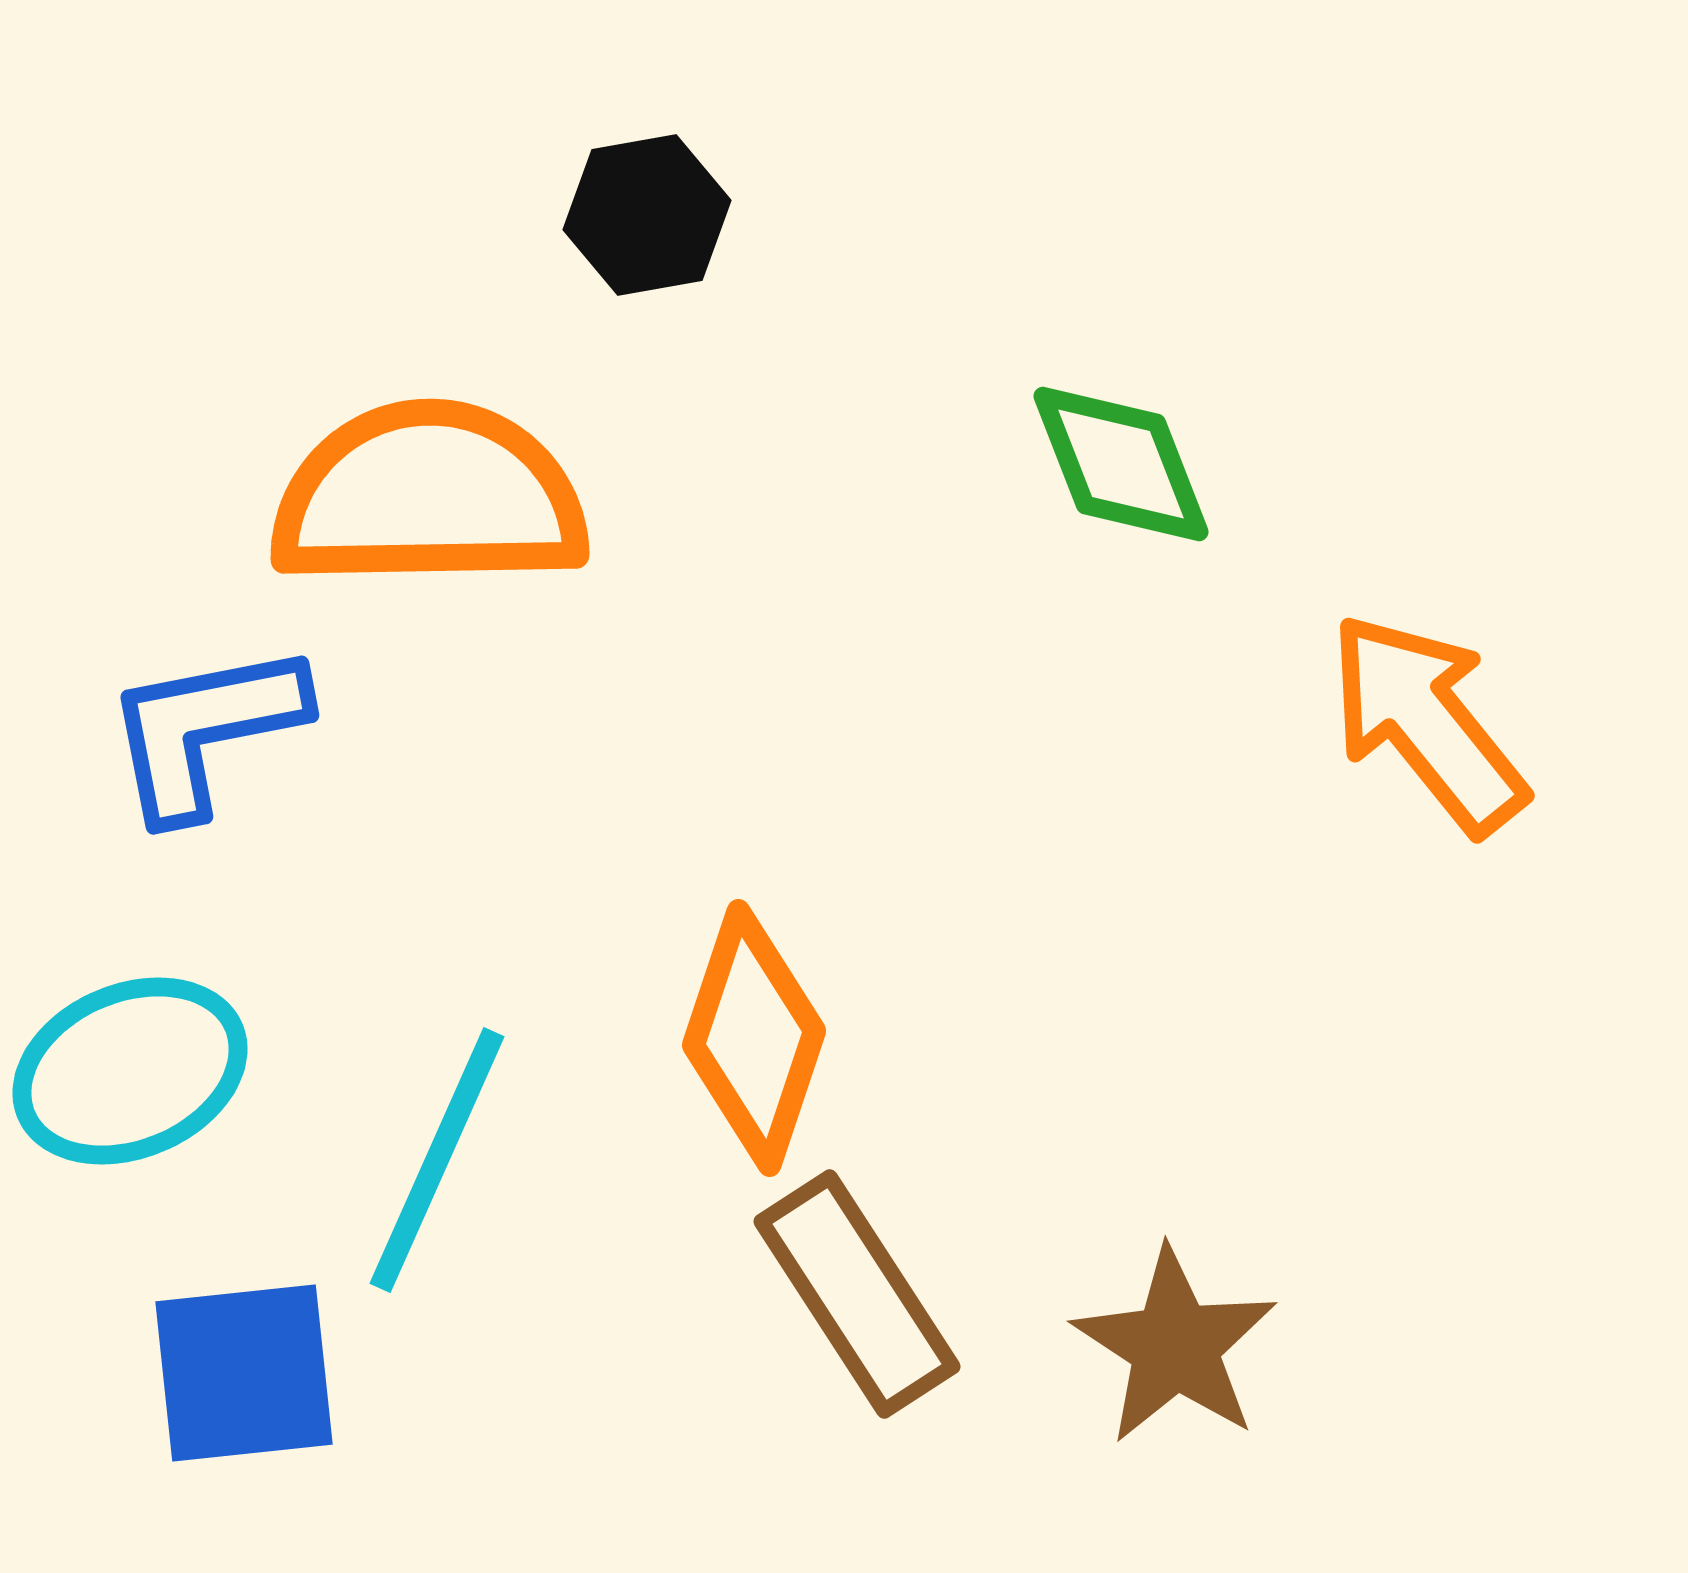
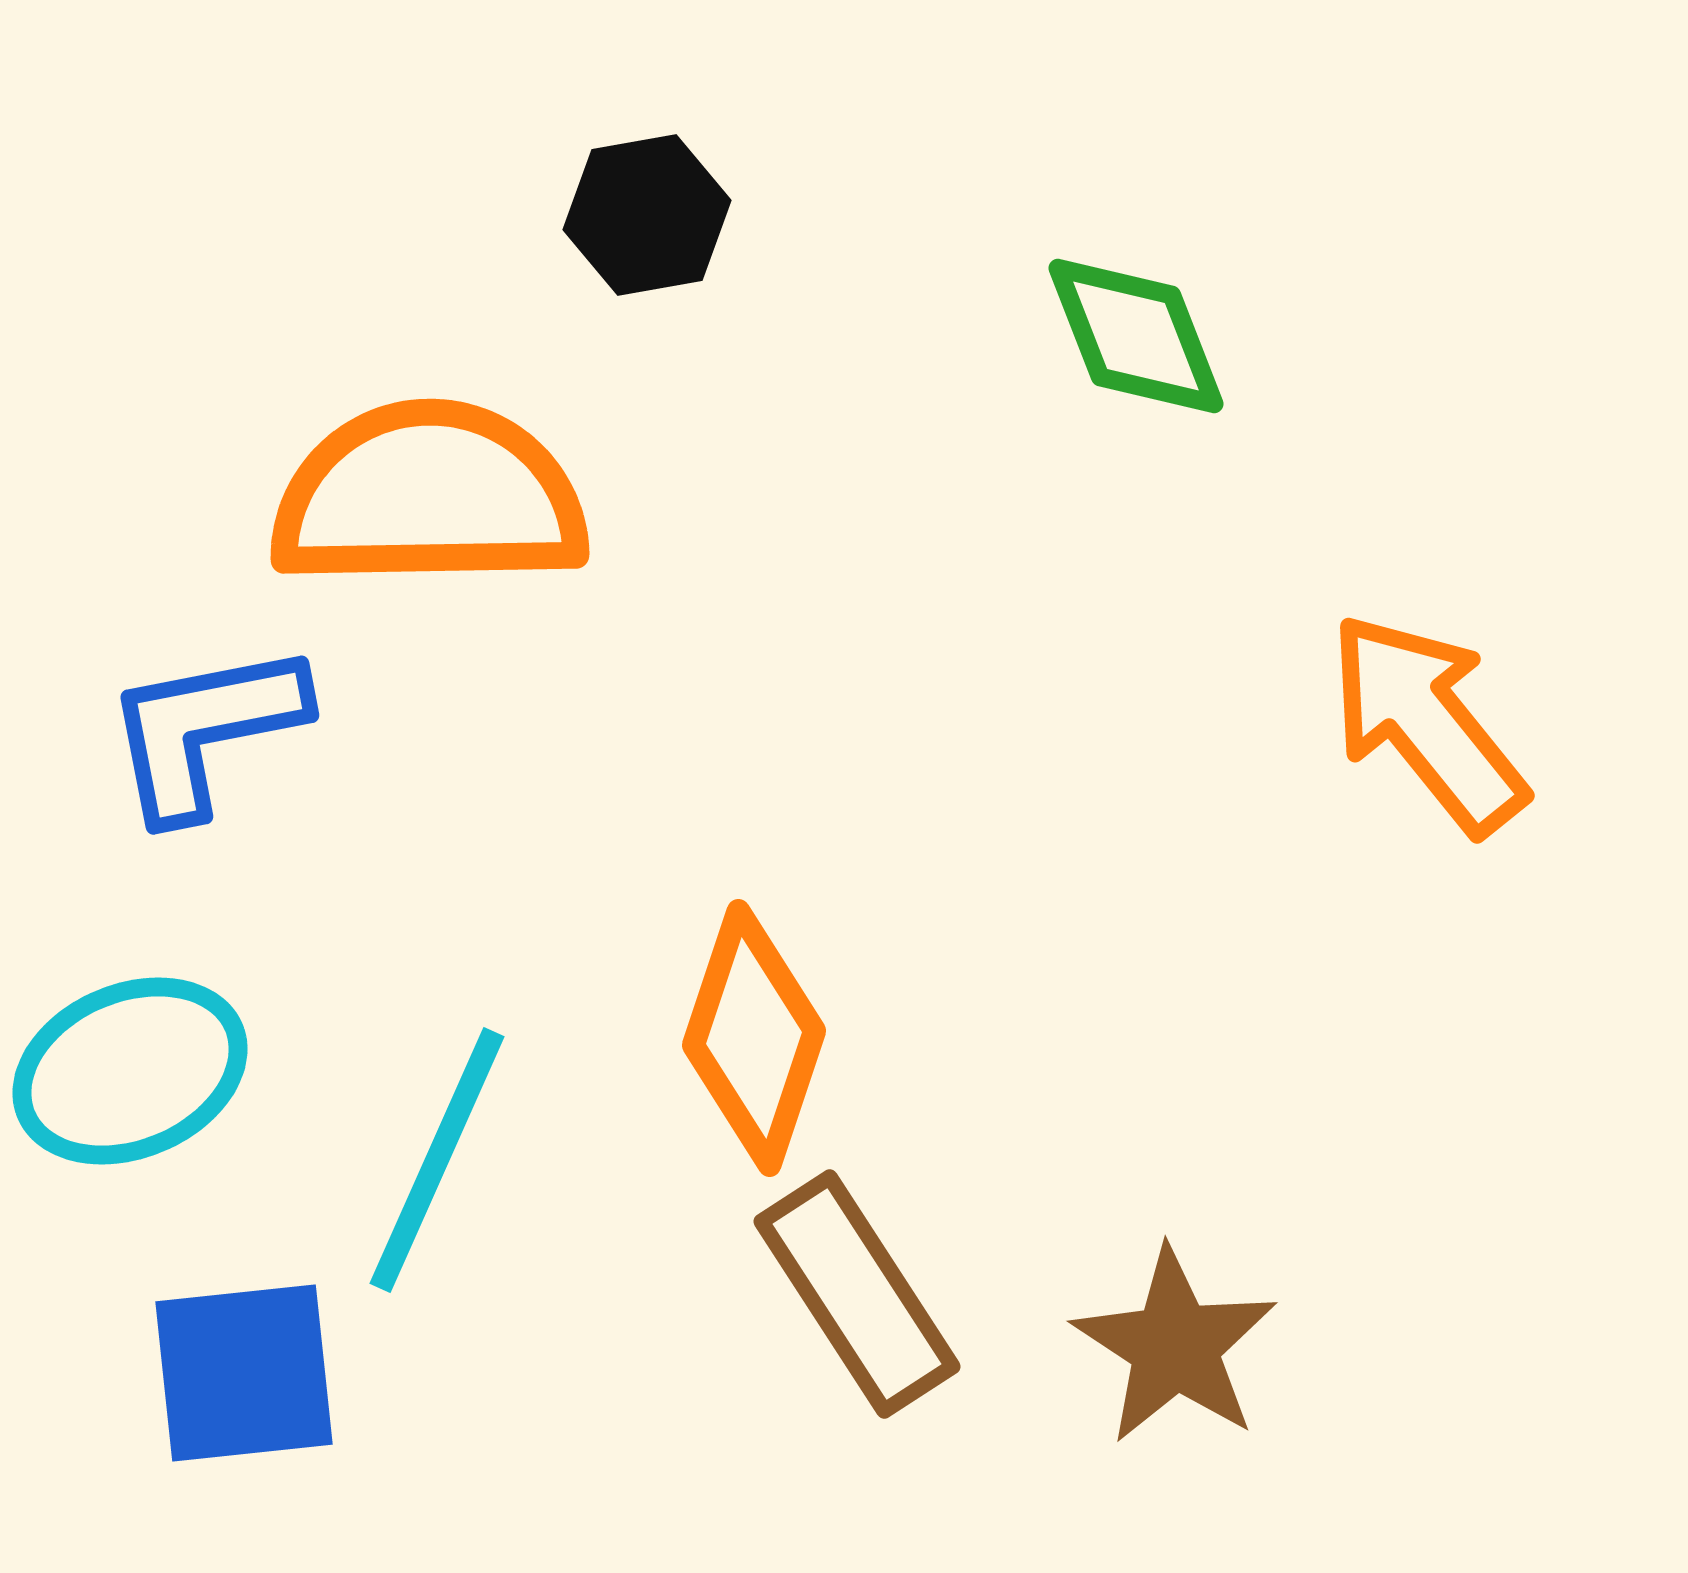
green diamond: moved 15 px right, 128 px up
